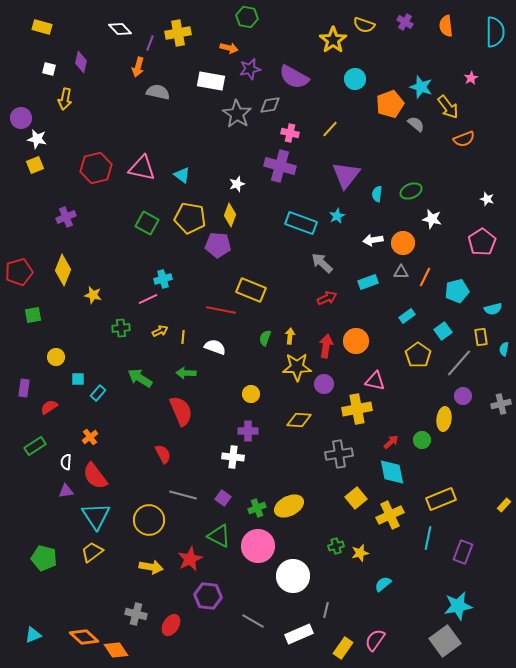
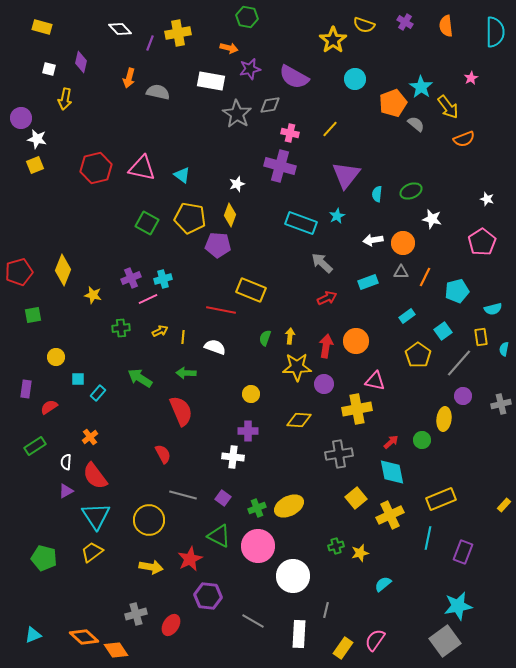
orange arrow at (138, 67): moved 9 px left, 11 px down
cyan star at (421, 87): rotated 15 degrees clockwise
orange pentagon at (390, 104): moved 3 px right, 1 px up
purple cross at (66, 217): moved 65 px right, 61 px down
purple rectangle at (24, 388): moved 2 px right, 1 px down
purple triangle at (66, 491): rotated 21 degrees counterclockwise
gray cross at (136, 614): rotated 30 degrees counterclockwise
white rectangle at (299, 634): rotated 64 degrees counterclockwise
